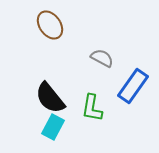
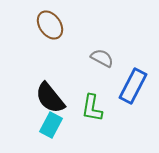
blue rectangle: rotated 8 degrees counterclockwise
cyan rectangle: moved 2 px left, 2 px up
